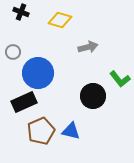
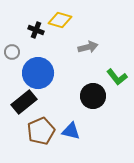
black cross: moved 15 px right, 18 px down
gray circle: moved 1 px left
green L-shape: moved 3 px left, 2 px up
black rectangle: rotated 15 degrees counterclockwise
